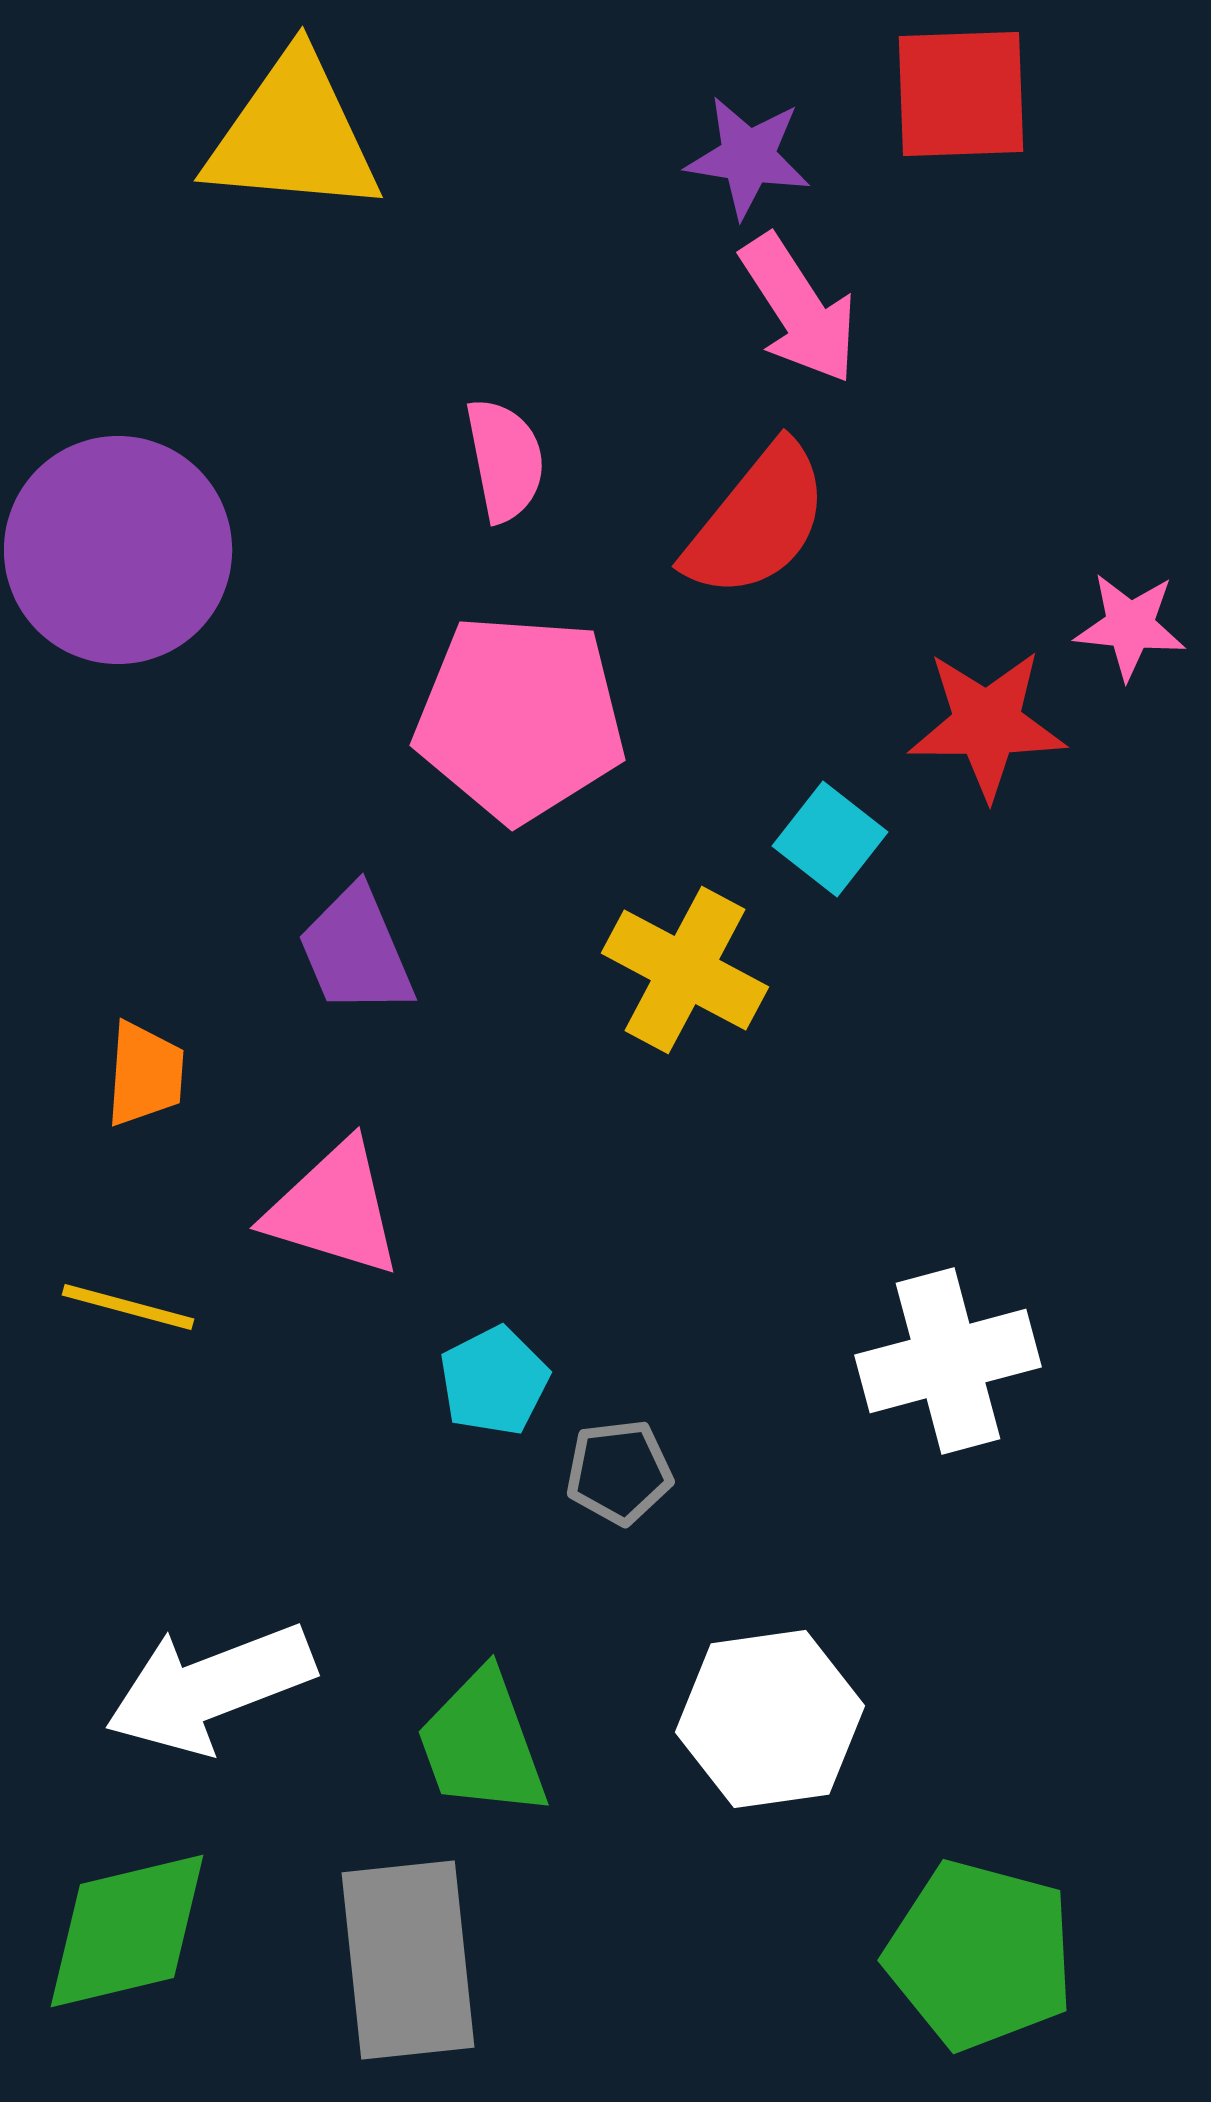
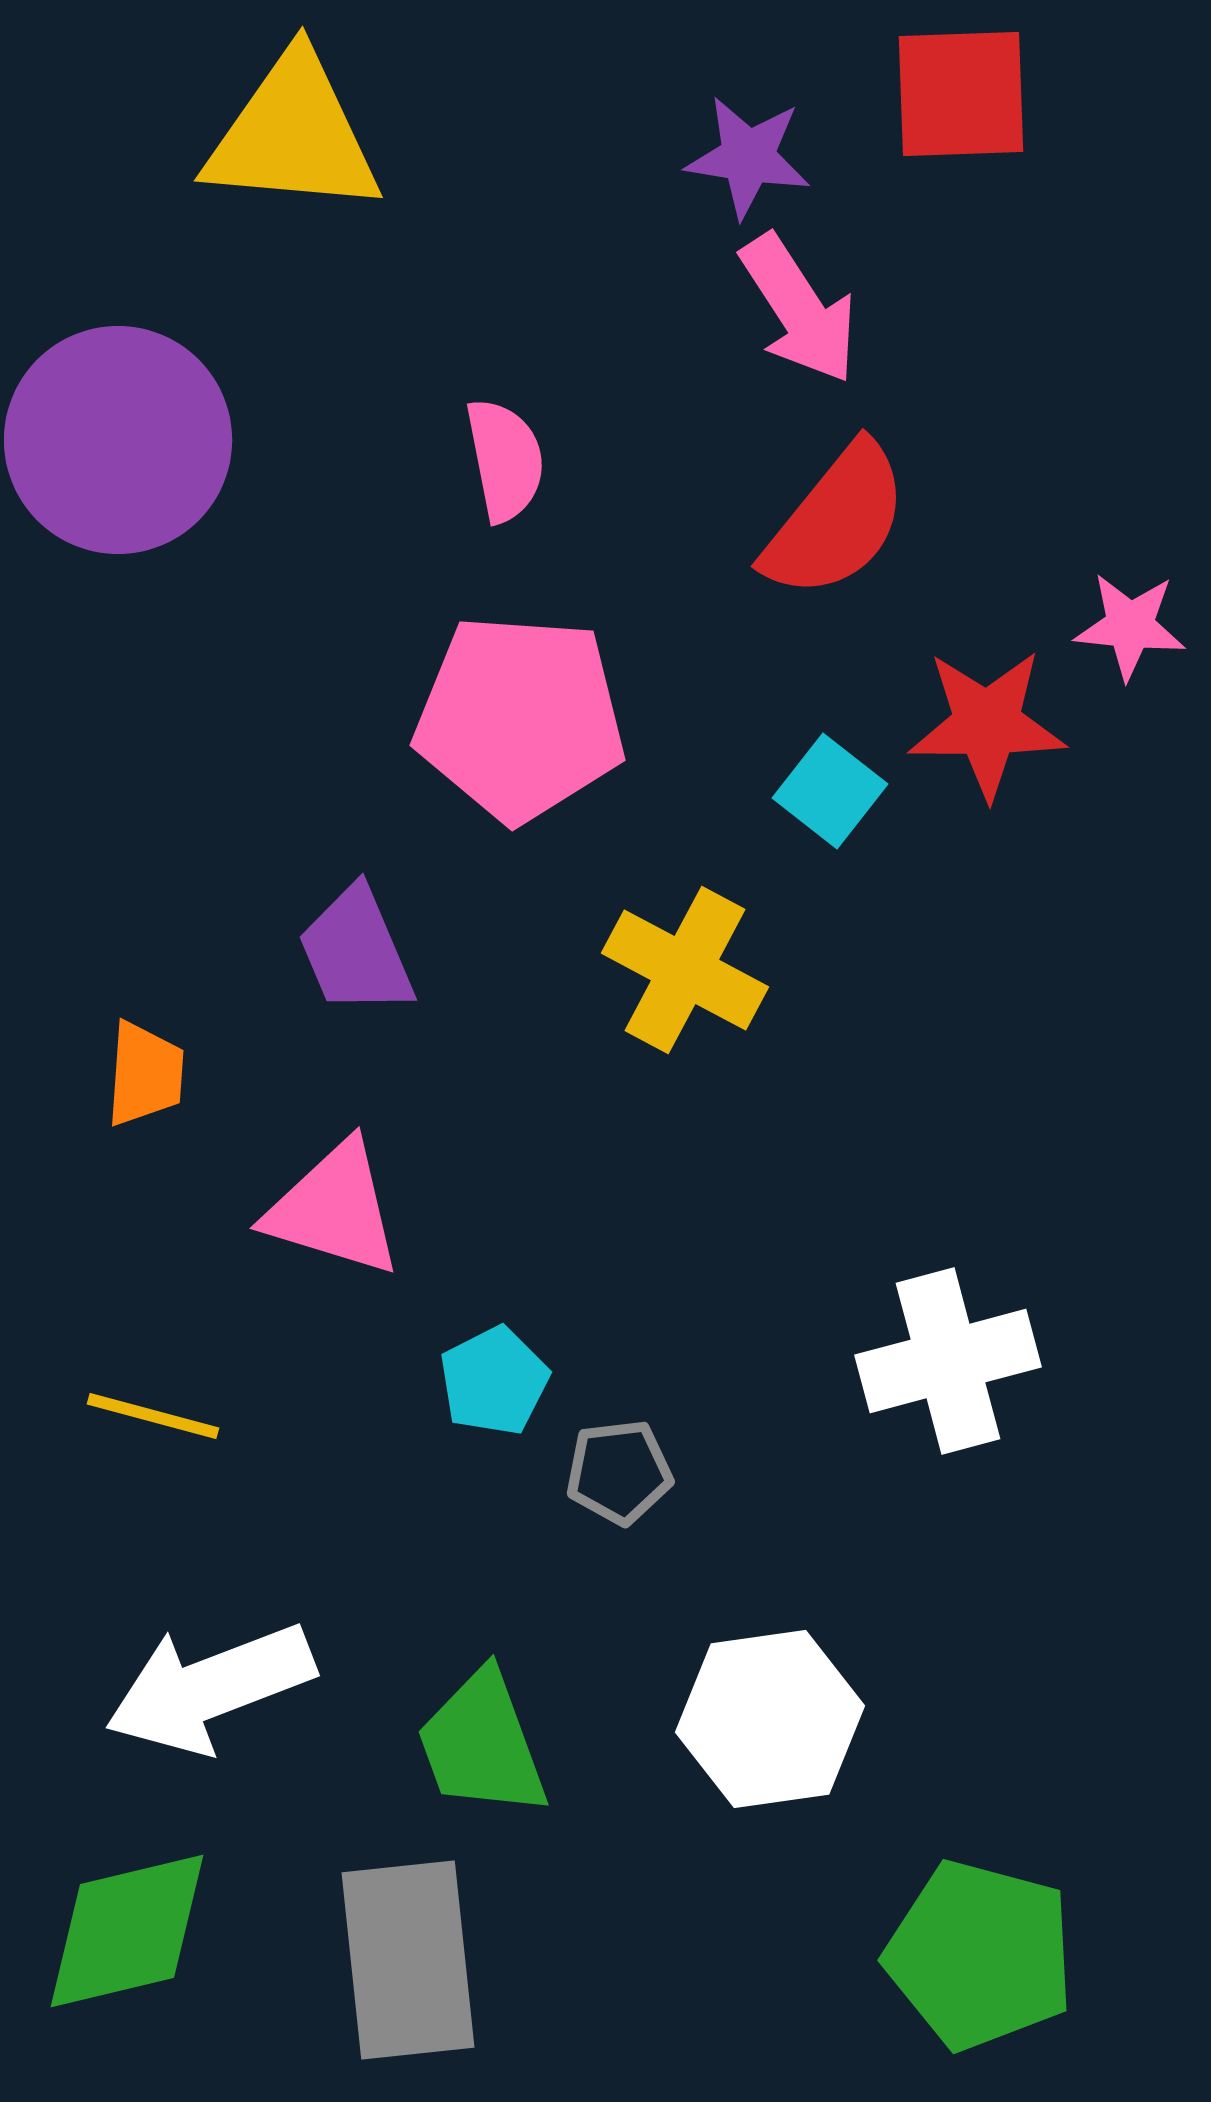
red semicircle: moved 79 px right
purple circle: moved 110 px up
cyan square: moved 48 px up
yellow line: moved 25 px right, 109 px down
